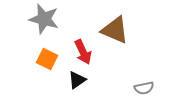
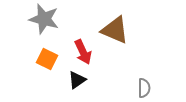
gray semicircle: rotated 78 degrees counterclockwise
